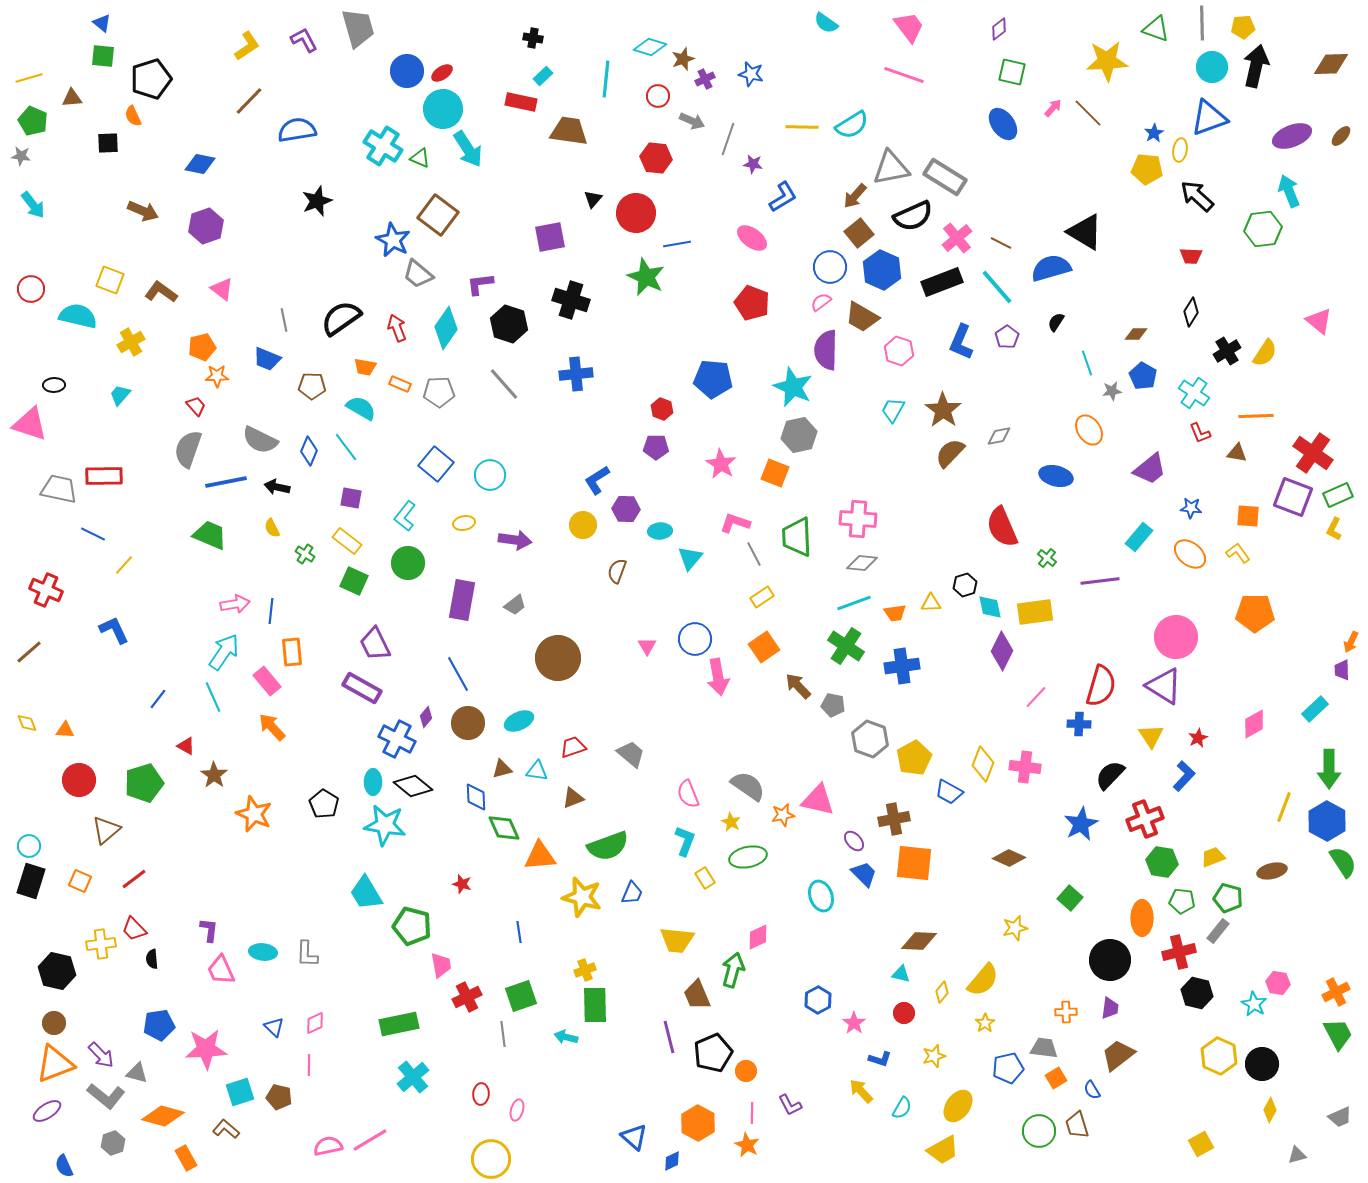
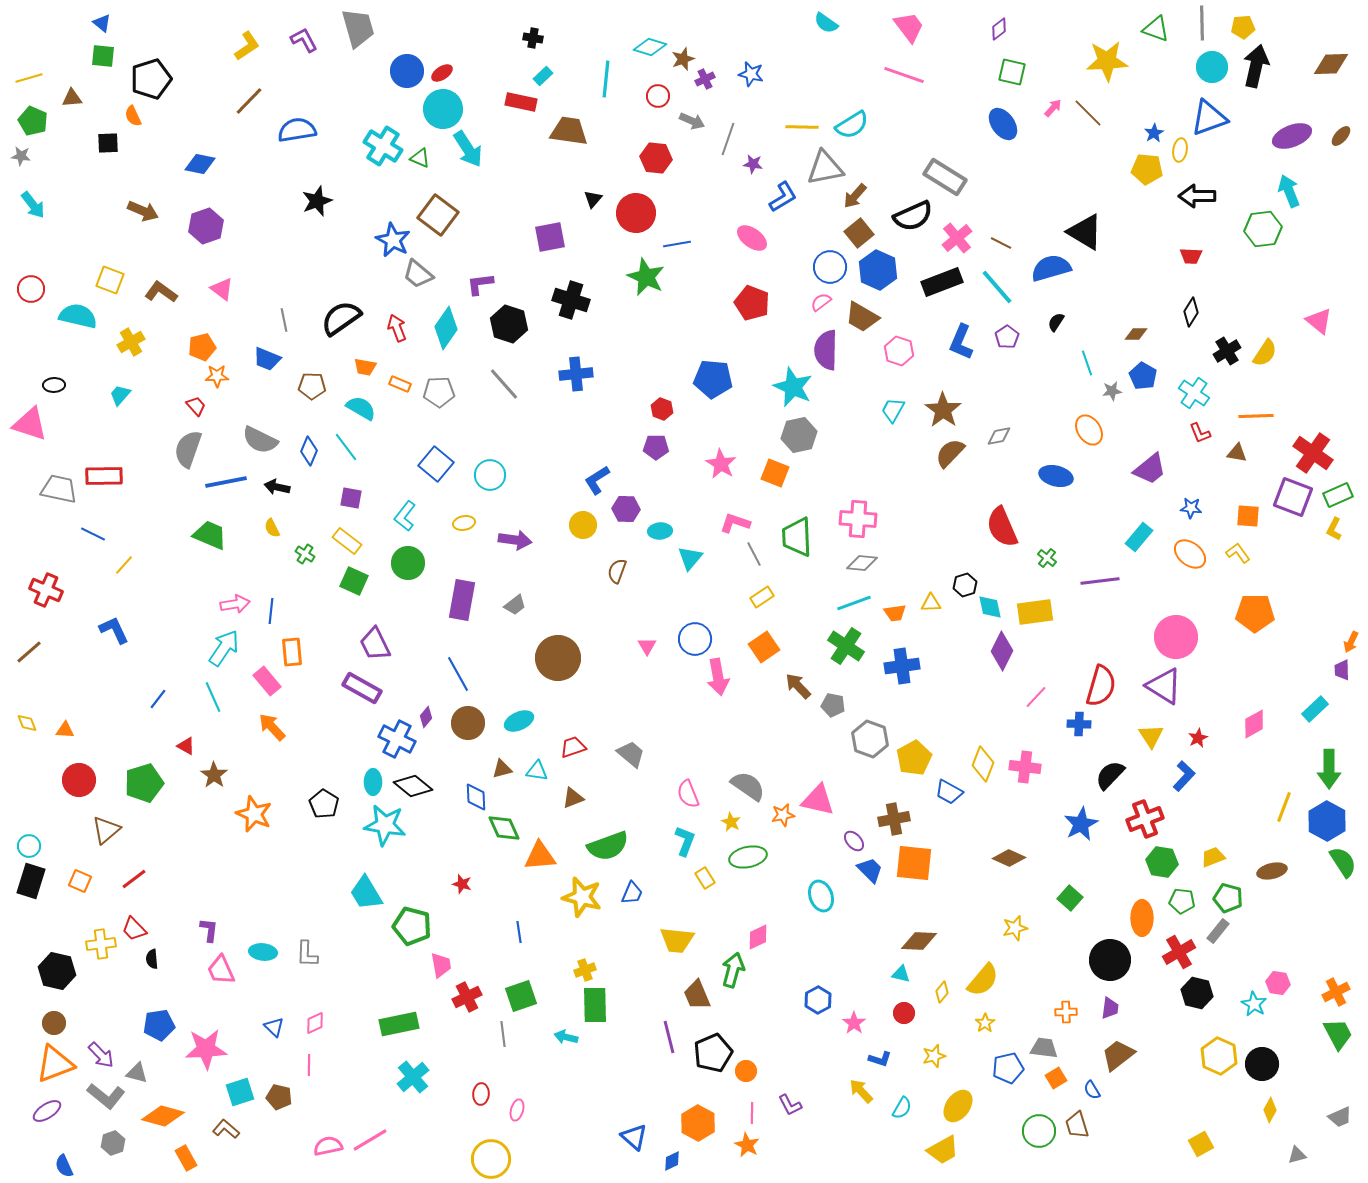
gray triangle at (891, 168): moved 66 px left
black arrow at (1197, 196): rotated 42 degrees counterclockwise
blue hexagon at (882, 270): moved 4 px left
cyan arrow at (224, 652): moved 4 px up
blue trapezoid at (864, 874): moved 6 px right, 4 px up
red cross at (1179, 952): rotated 16 degrees counterclockwise
